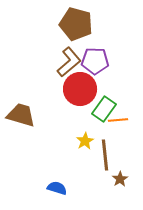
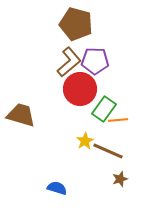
brown line: moved 3 px right, 4 px up; rotated 60 degrees counterclockwise
brown star: rotated 14 degrees clockwise
